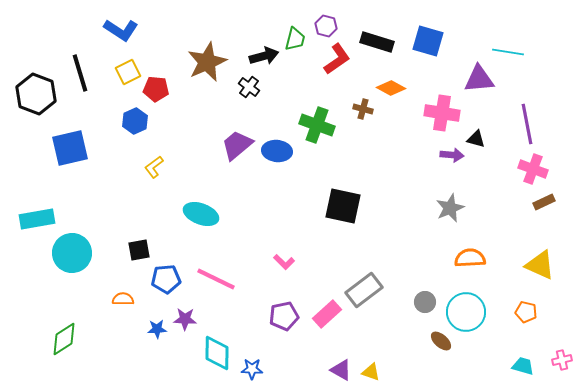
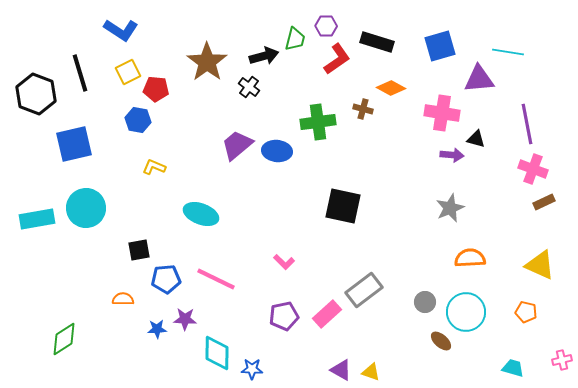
purple hexagon at (326, 26): rotated 15 degrees counterclockwise
blue square at (428, 41): moved 12 px right, 5 px down; rotated 32 degrees counterclockwise
brown star at (207, 62): rotated 12 degrees counterclockwise
blue hexagon at (135, 121): moved 3 px right, 1 px up; rotated 25 degrees counterclockwise
green cross at (317, 125): moved 1 px right, 3 px up; rotated 28 degrees counterclockwise
blue square at (70, 148): moved 4 px right, 4 px up
yellow L-shape at (154, 167): rotated 60 degrees clockwise
cyan circle at (72, 253): moved 14 px right, 45 px up
cyan trapezoid at (523, 366): moved 10 px left, 2 px down
